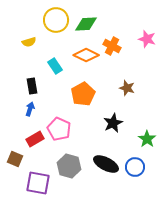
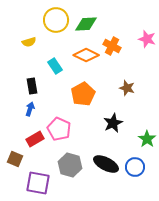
gray hexagon: moved 1 px right, 1 px up
